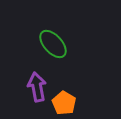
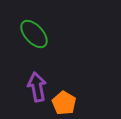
green ellipse: moved 19 px left, 10 px up
